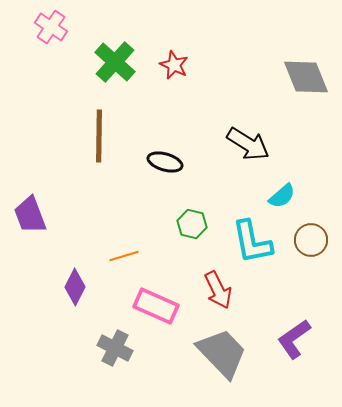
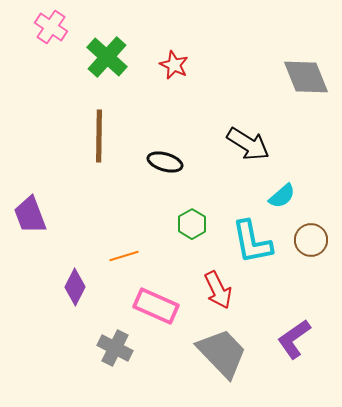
green cross: moved 8 px left, 5 px up
green hexagon: rotated 16 degrees clockwise
